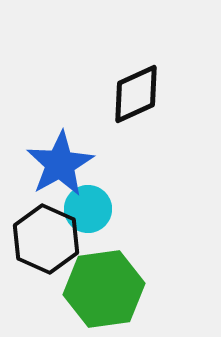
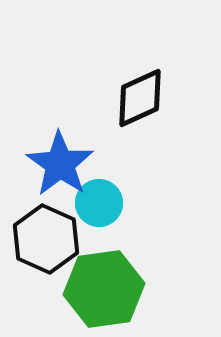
black diamond: moved 4 px right, 4 px down
blue star: rotated 8 degrees counterclockwise
cyan circle: moved 11 px right, 6 px up
